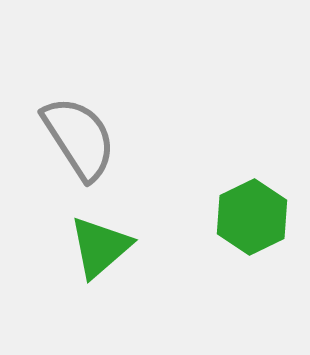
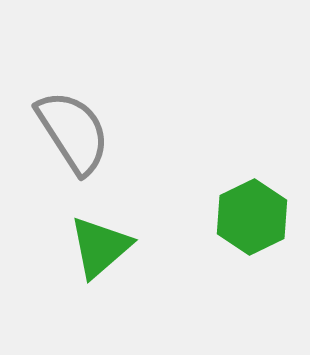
gray semicircle: moved 6 px left, 6 px up
